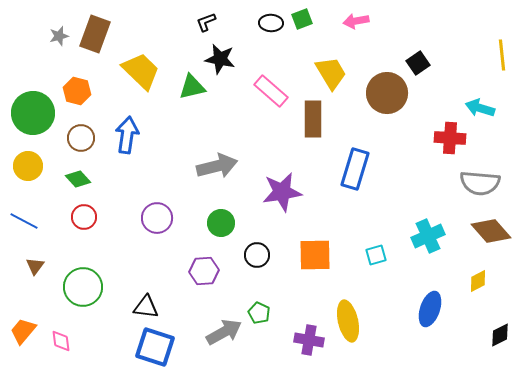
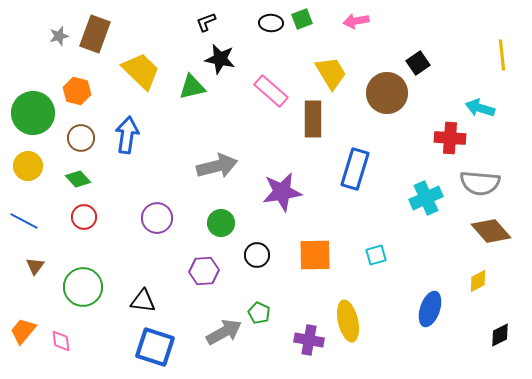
cyan cross at (428, 236): moved 2 px left, 38 px up
black triangle at (146, 307): moved 3 px left, 6 px up
